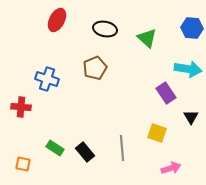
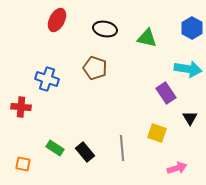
blue hexagon: rotated 25 degrees clockwise
green triangle: rotated 30 degrees counterclockwise
brown pentagon: rotated 30 degrees counterclockwise
black triangle: moved 1 px left, 1 px down
pink arrow: moved 6 px right
